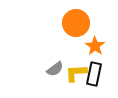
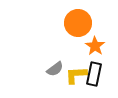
orange circle: moved 2 px right
yellow L-shape: moved 2 px down
